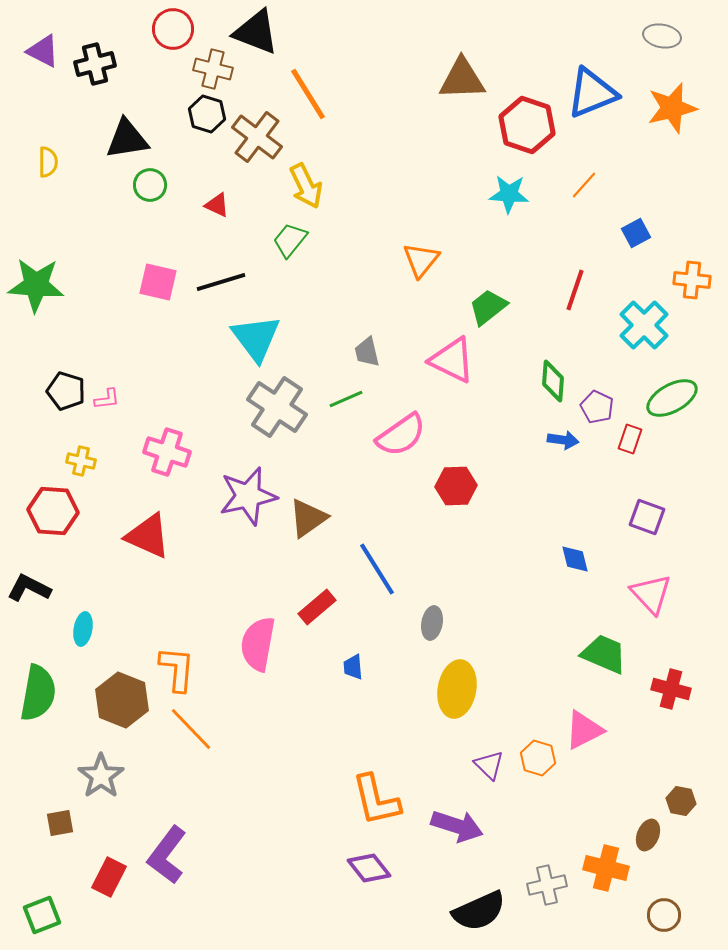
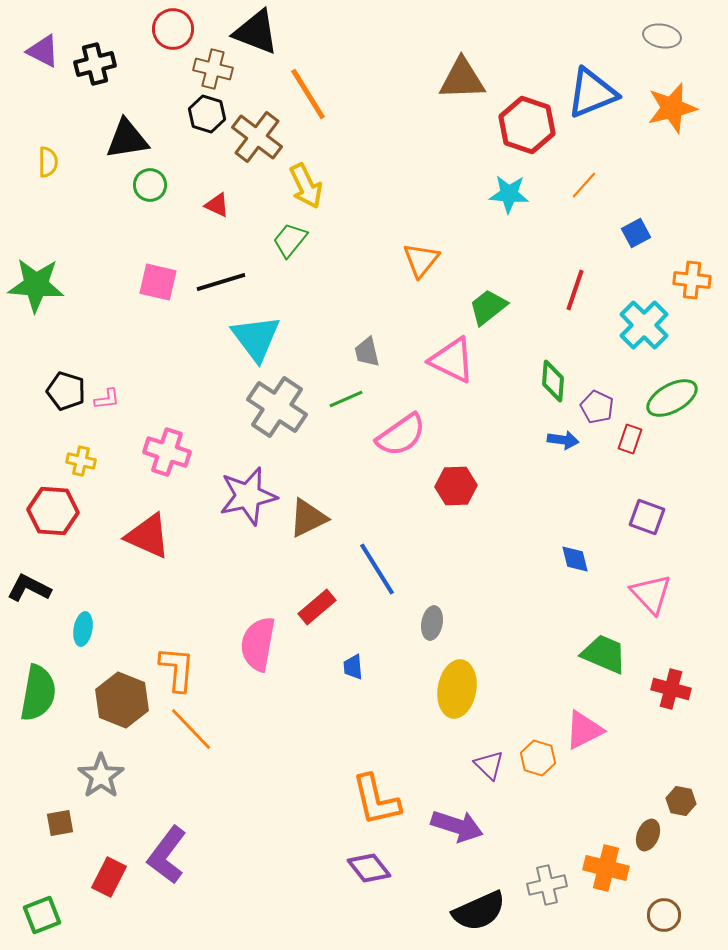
brown triangle at (308, 518): rotated 9 degrees clockwise
